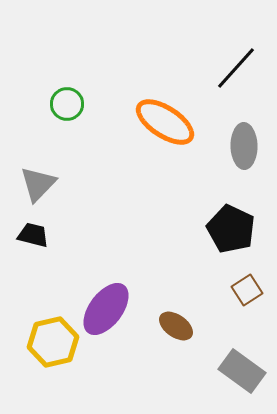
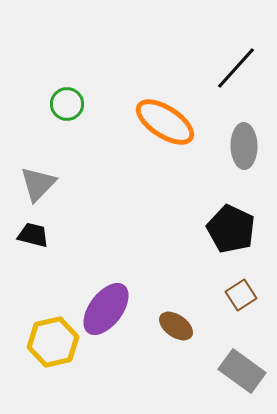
brown square: moved 6 px left, 5 px down
